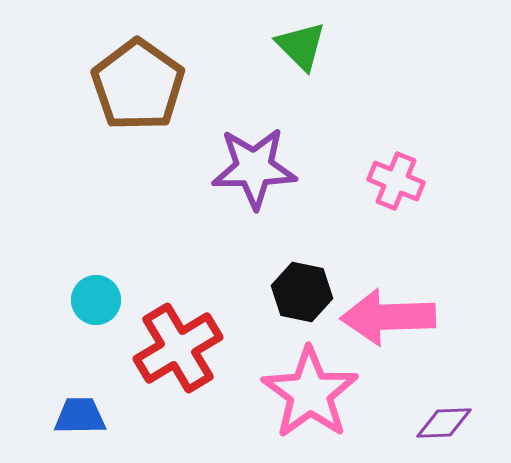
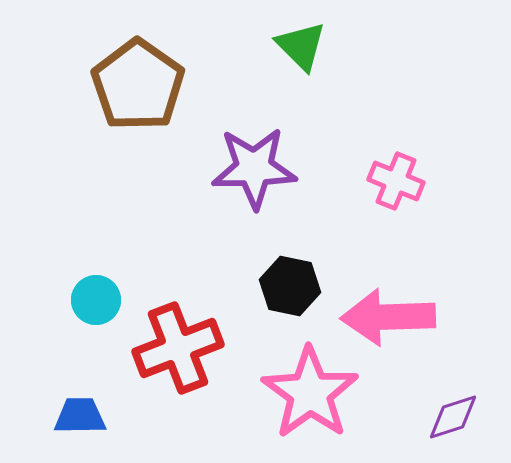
black hexagon: moved 12 px left, 6 px up
red cross: rotated 10 degrees clockwise
purple diamond: moved 9 px right, 6 px up; rotated 16 degrees counterclockwise
